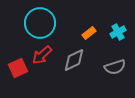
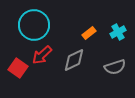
cyan circle: moved 6 px left, 2 px down
red square: rotated 30 degrees counterclockwise
